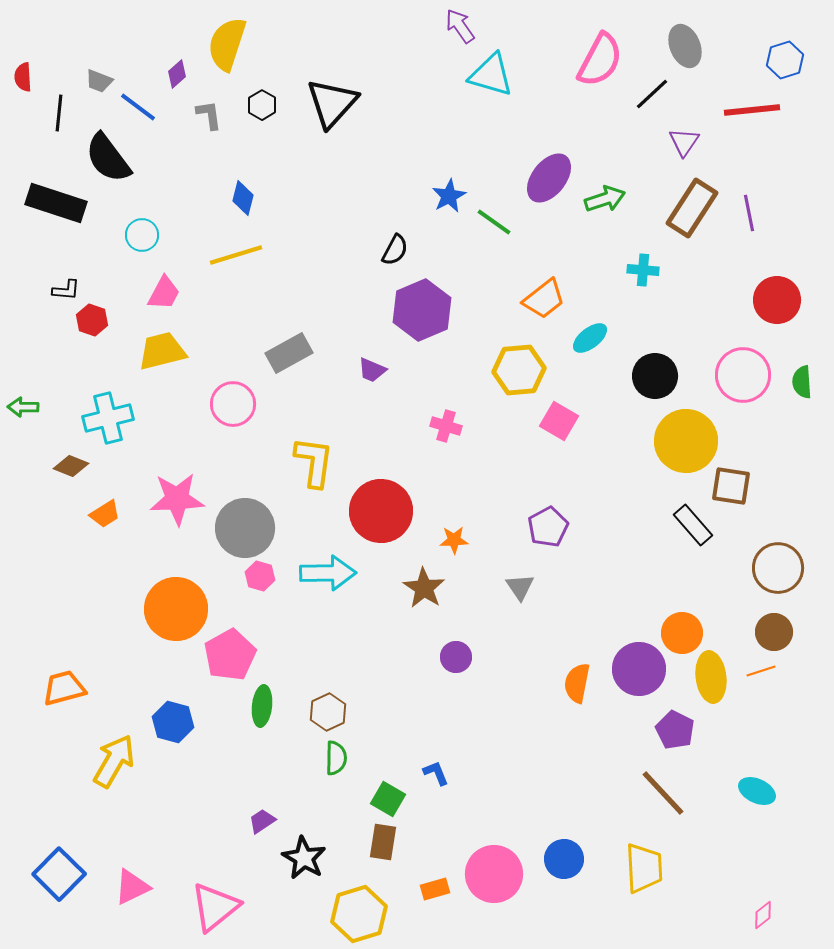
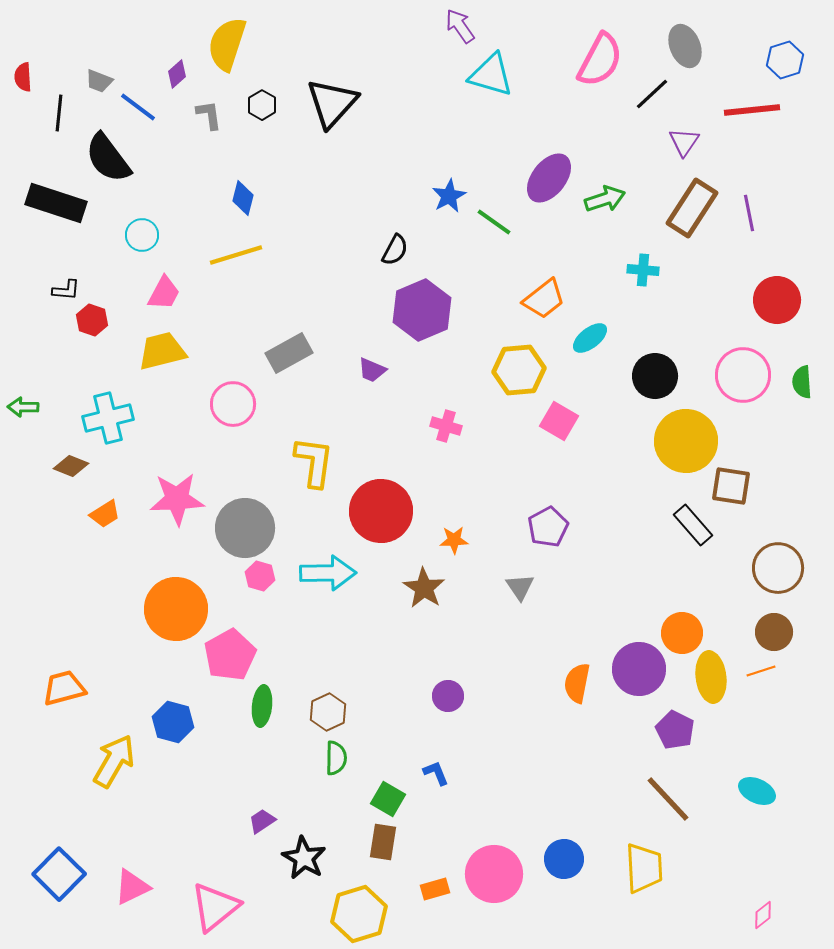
purple circle at (456, 657): moved 8 px left, 39 px down
brown line at (663, 793): moved 5 px right, 6 px down
